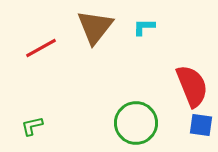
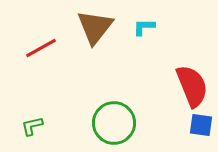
green circle: moved 22 px left
